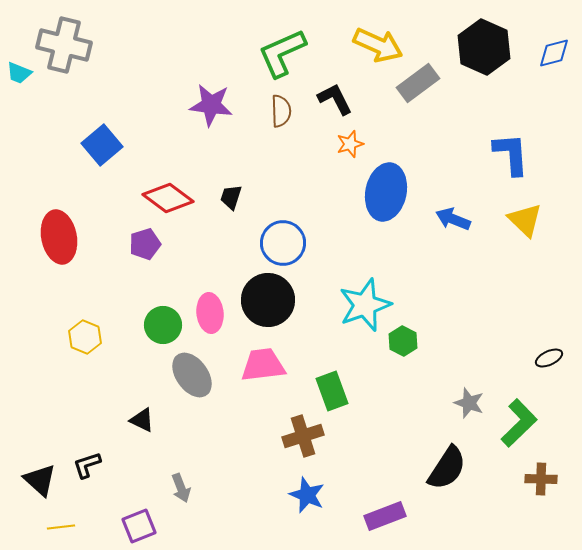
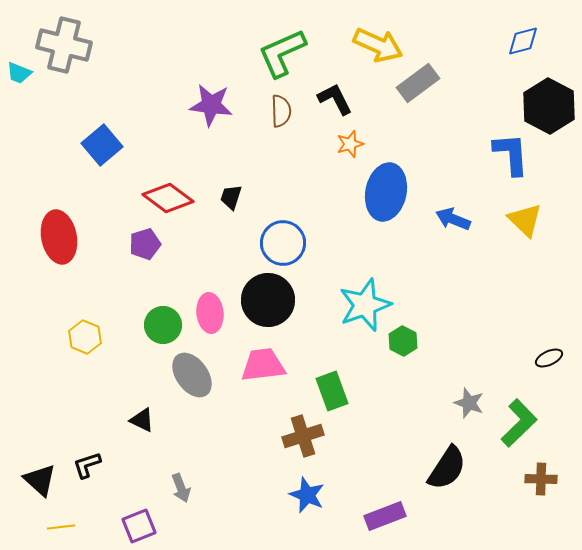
black hexagon at (484, 47): moved 65 px right, 59 px down; rotated 4 degrees clockwise
blue diamond at (554, 53): moved 31 px left, 12 px up
